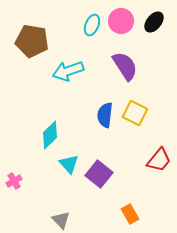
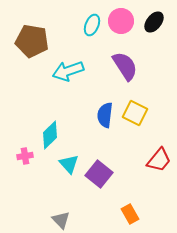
pink cross: moved 11 px right, 25 px up; rotated 21 degrees clockwise
